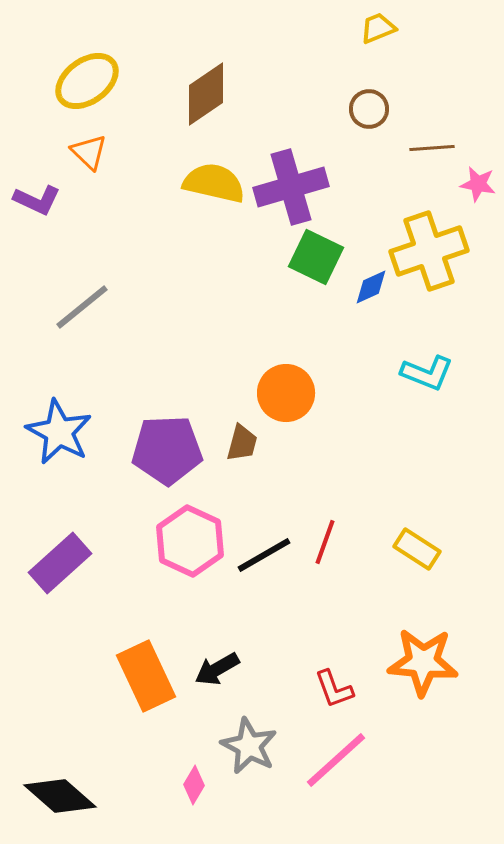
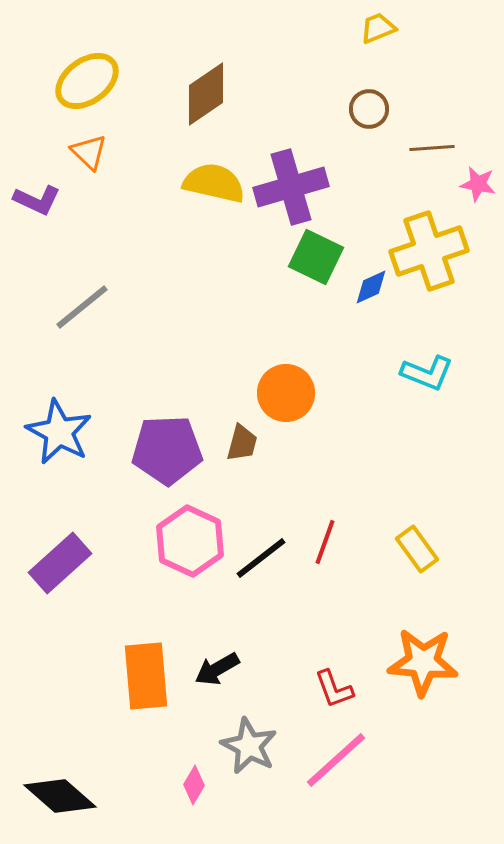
yellow rectangle: rotated 21 degrees clockwise
black line: moved 3 px left, 3 px down; rotated 8 degrees counterclockwise
orange rectangle: rotated 20 degrees clockwise
